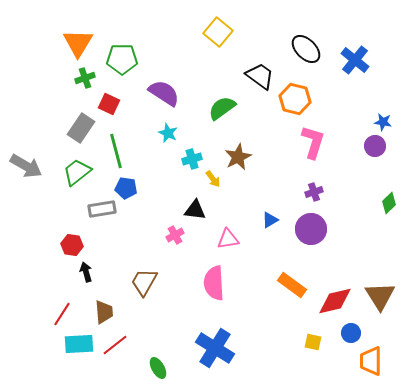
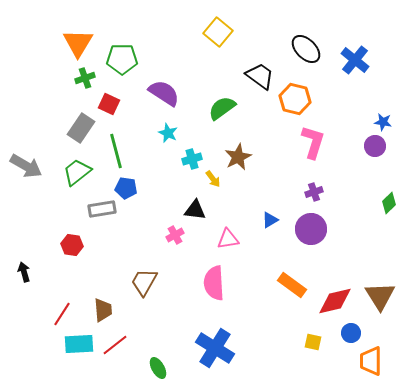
black arrow at (86, 272): moved 62 px left
brown trapezoid at (104, 312): moved 1 px left, 2 px up
